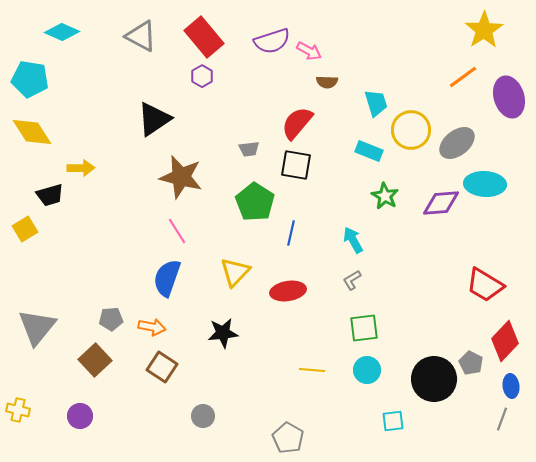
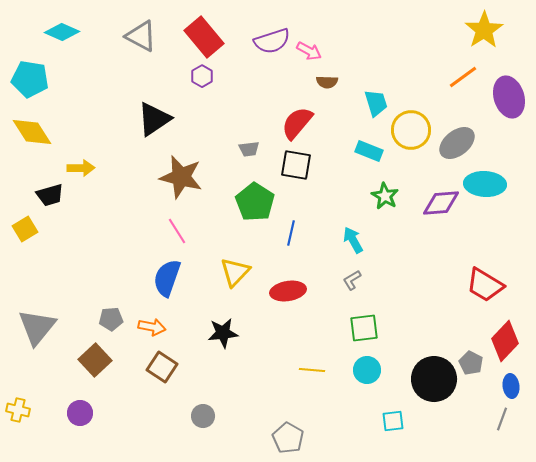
purple circle at (80, 416): moved 3 px up
